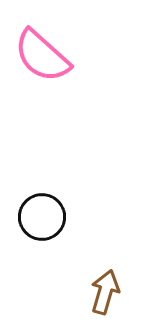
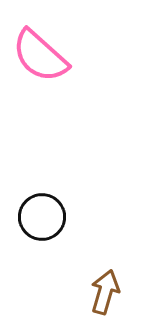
pink semicircle: moved 2 px left
